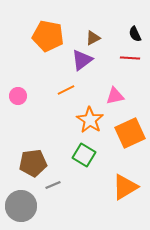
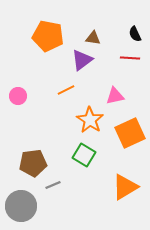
brown triangle: rotated 35 degrees clockwise
